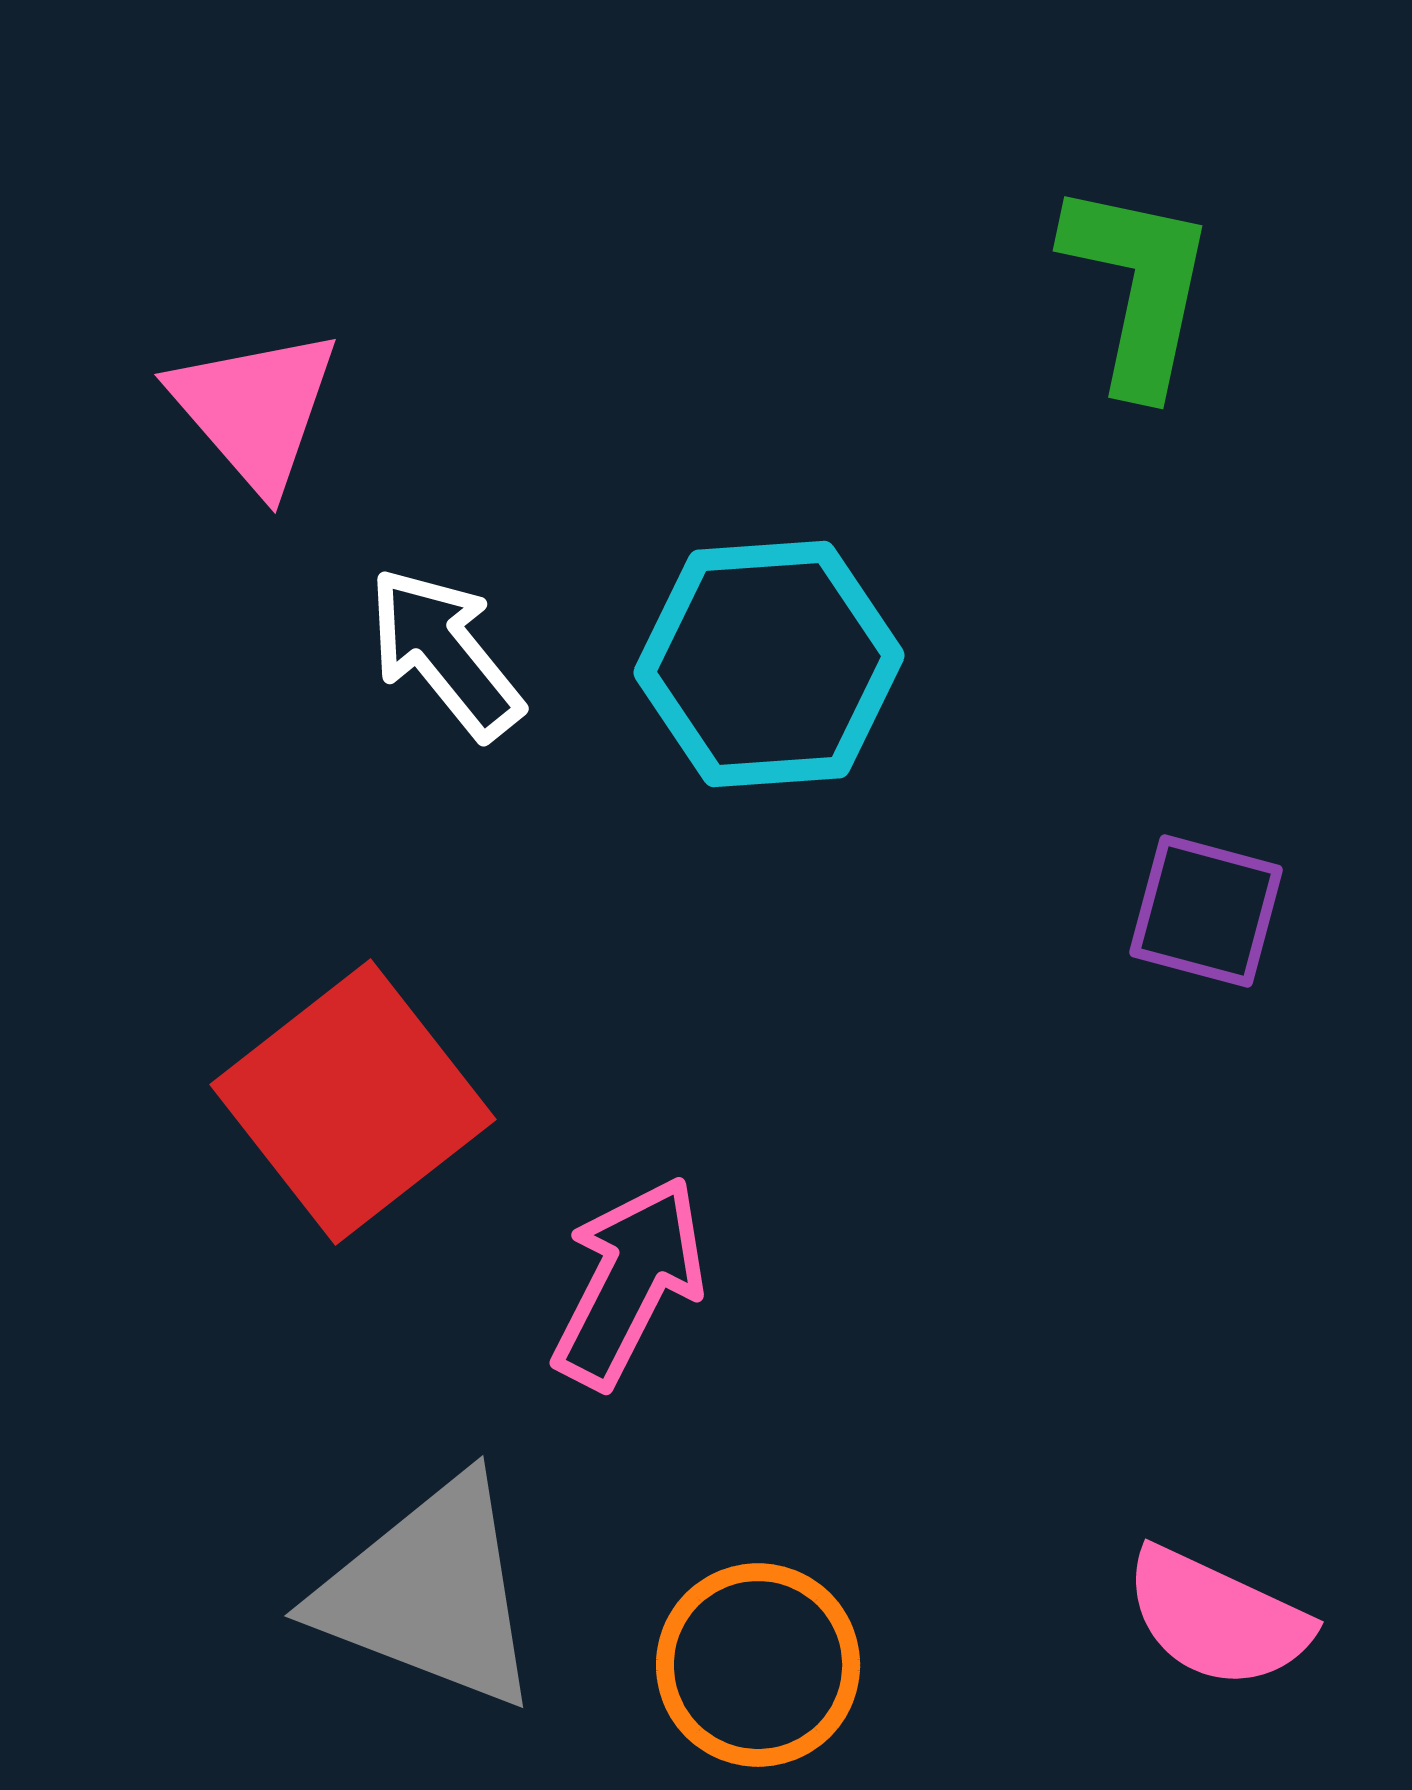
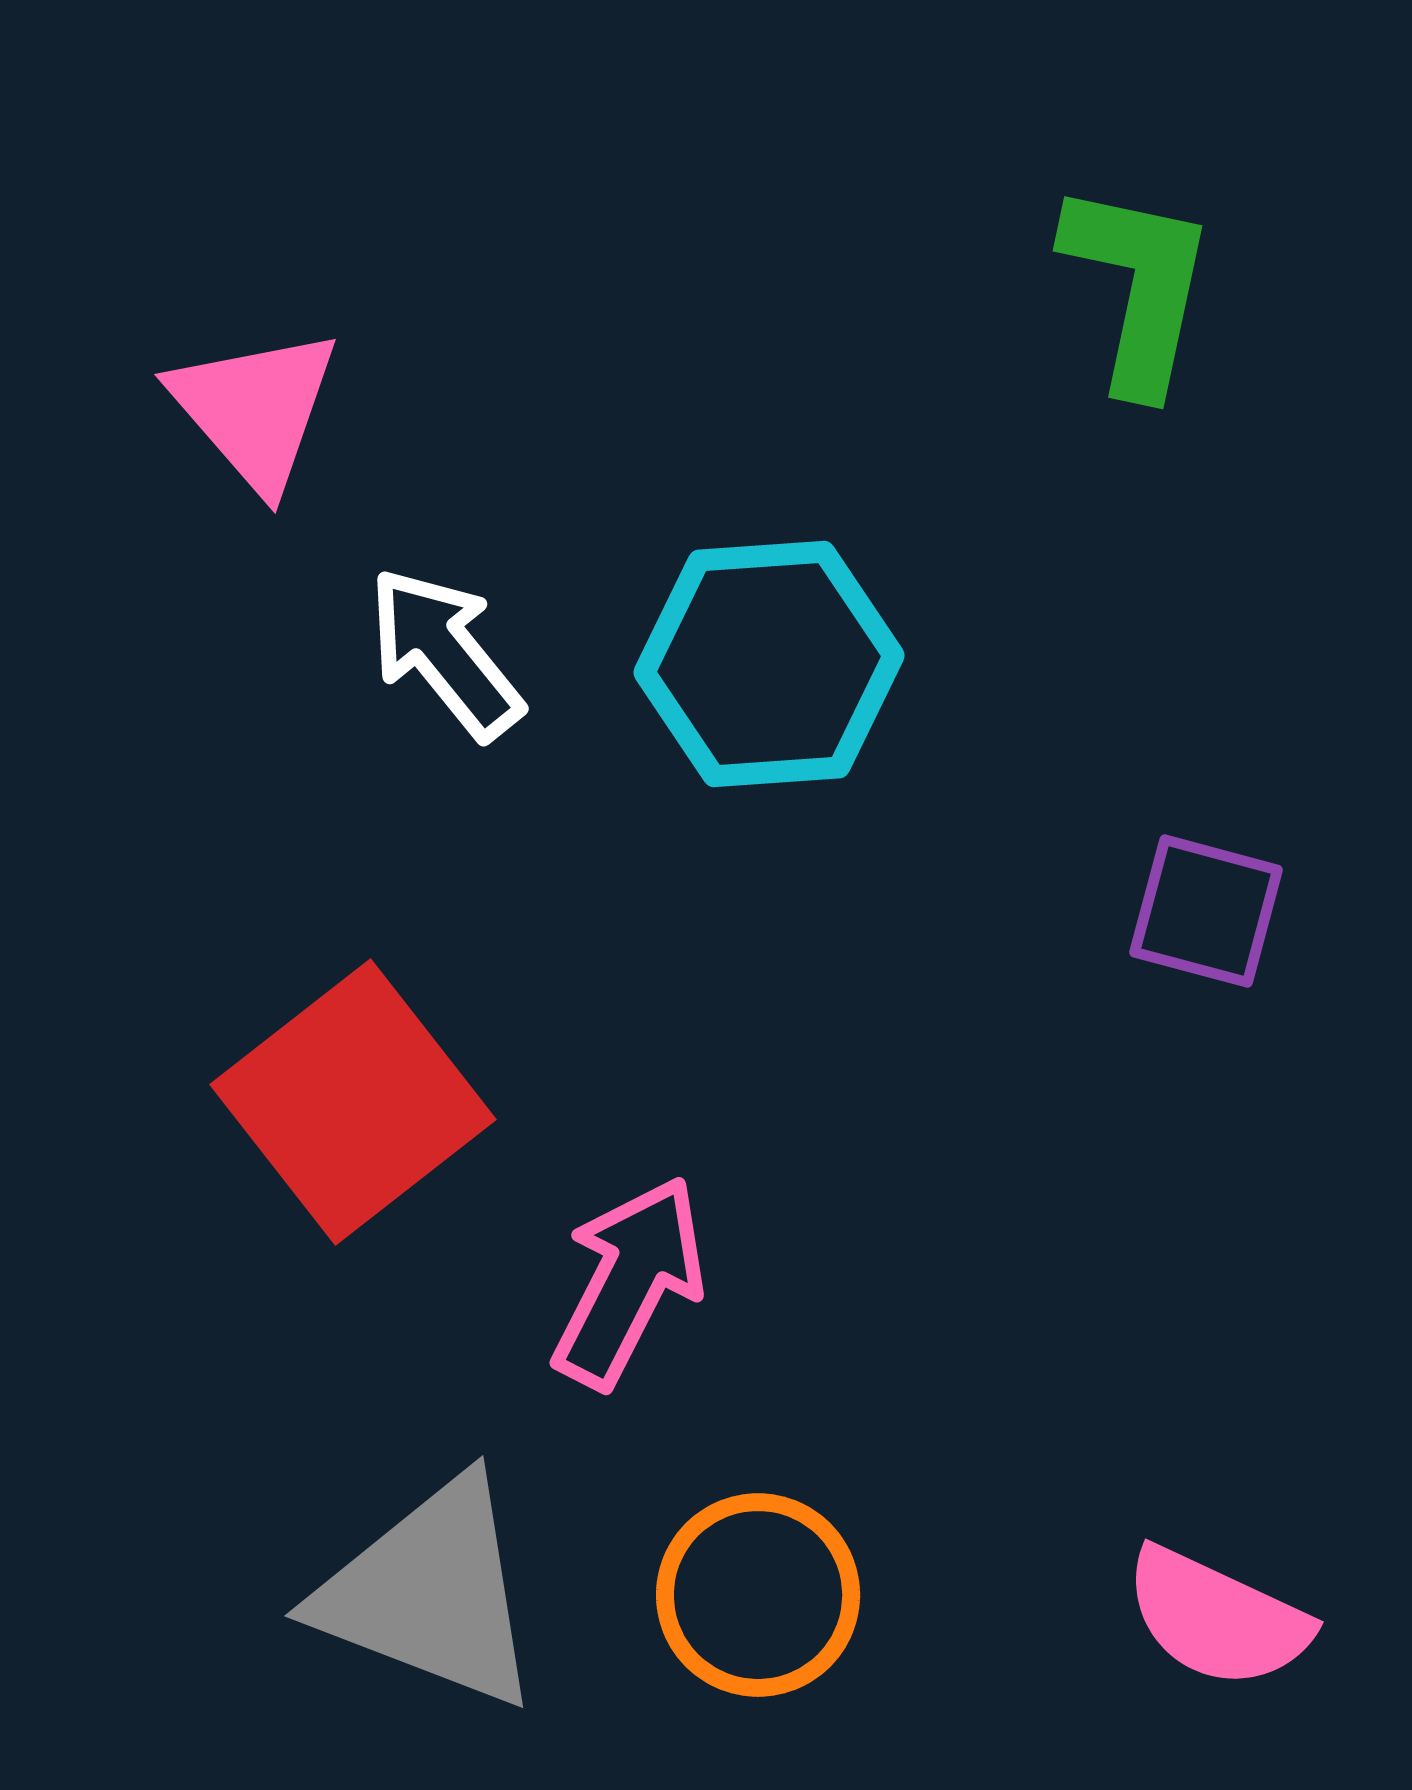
orange circle: moved 70 px up
